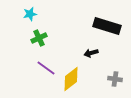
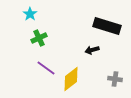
cyan star: rotated 24 degrees counterclockwise
black arrow: moved 1 px right, 3 px up
